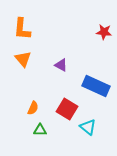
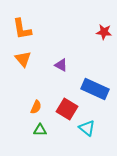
orange L-shape: rotated 15 degrees counterclockwise
blue rectangle: moved 1 px left, 3 px down
orange semicircle: moved 3 px right, 1 px up
cyan triangle: moved 1 px left, 1 px down
